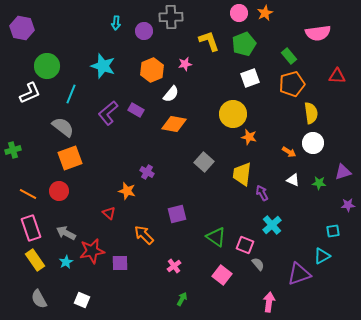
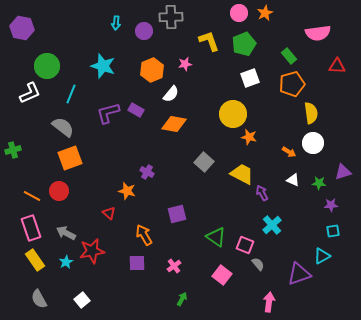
red triangle at (337, 76): moved 10 px up
purple L-shape at (108, 113): rotated 25 degrees clockwise
yellow trapezoid at (242, 174): rotated 110 degrees clockwise
orange line at (28, 194): moved 4 px right, 2 px down
purple star at (348, 205): moved 17 px left
orange arrow at (144, 235): rotated 15 degrees clockwise
purple square at (120, 263): moved 17 px right
white square at (82, 300): rotated 28 degrees clockwise
